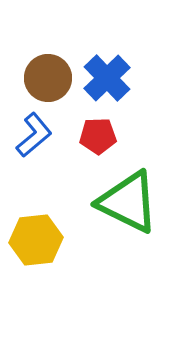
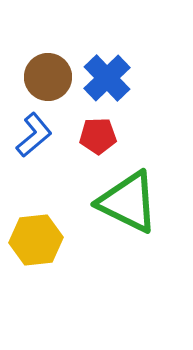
brown circle: moved 1 px up
